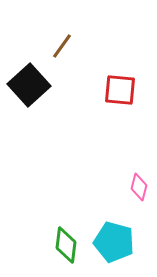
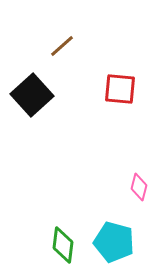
brown line: rotated 12 degrees clockwise
black square: moved 3 px right, 10 px down
red square: moved 1 px up
green diamond: moved 3 px left
